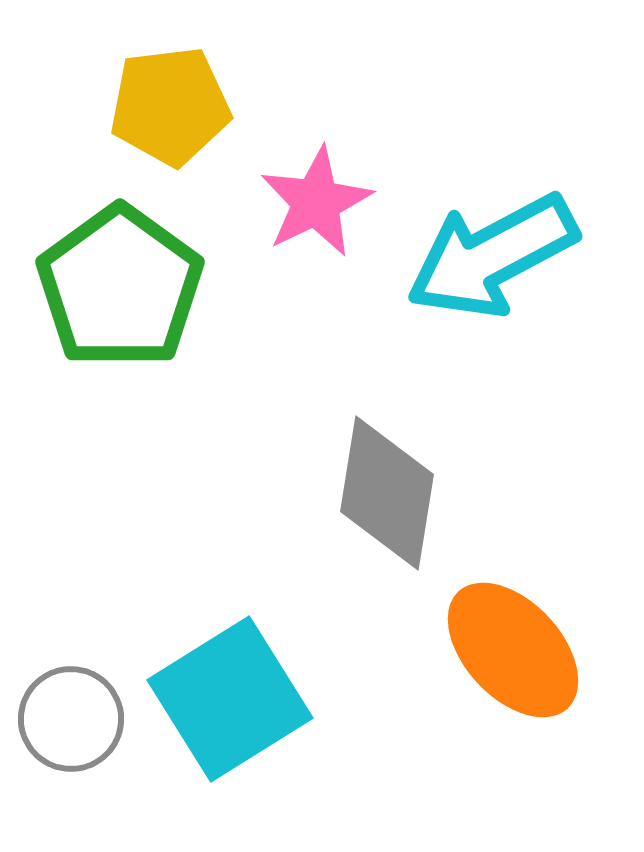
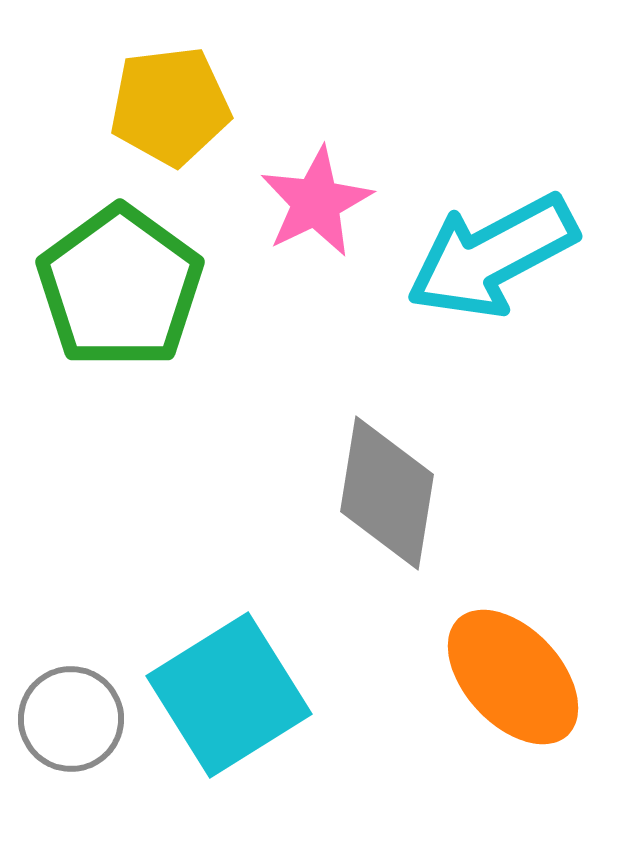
orange ellipse: moved 27 px down
cyan square: moved 1 px left, 4 px up
